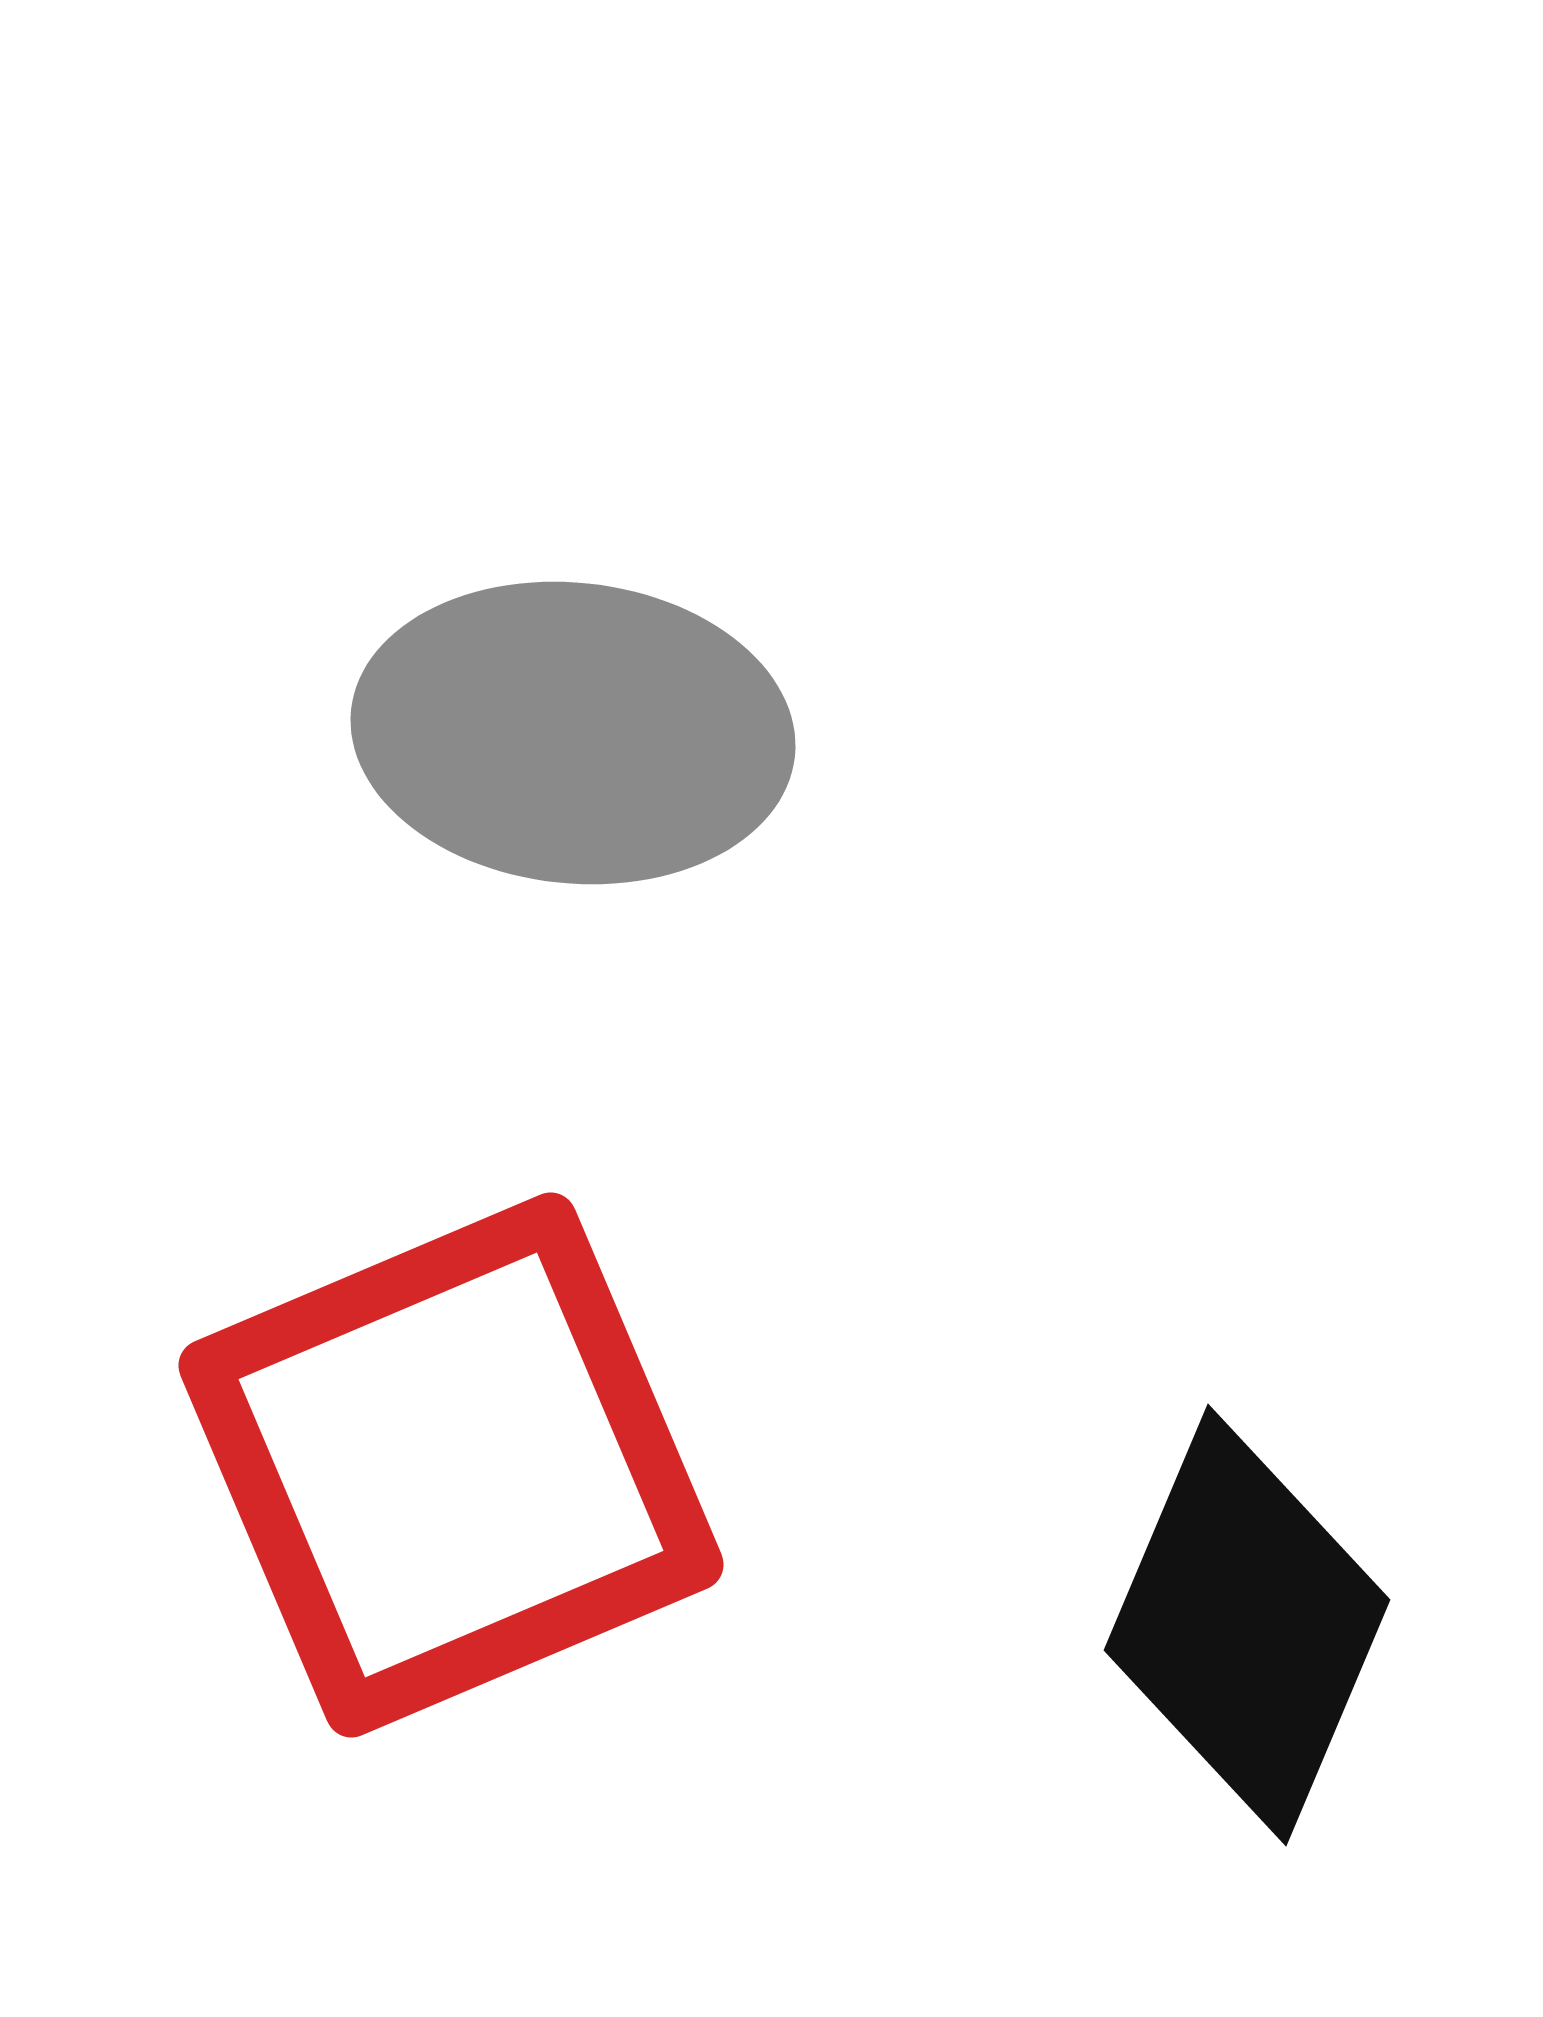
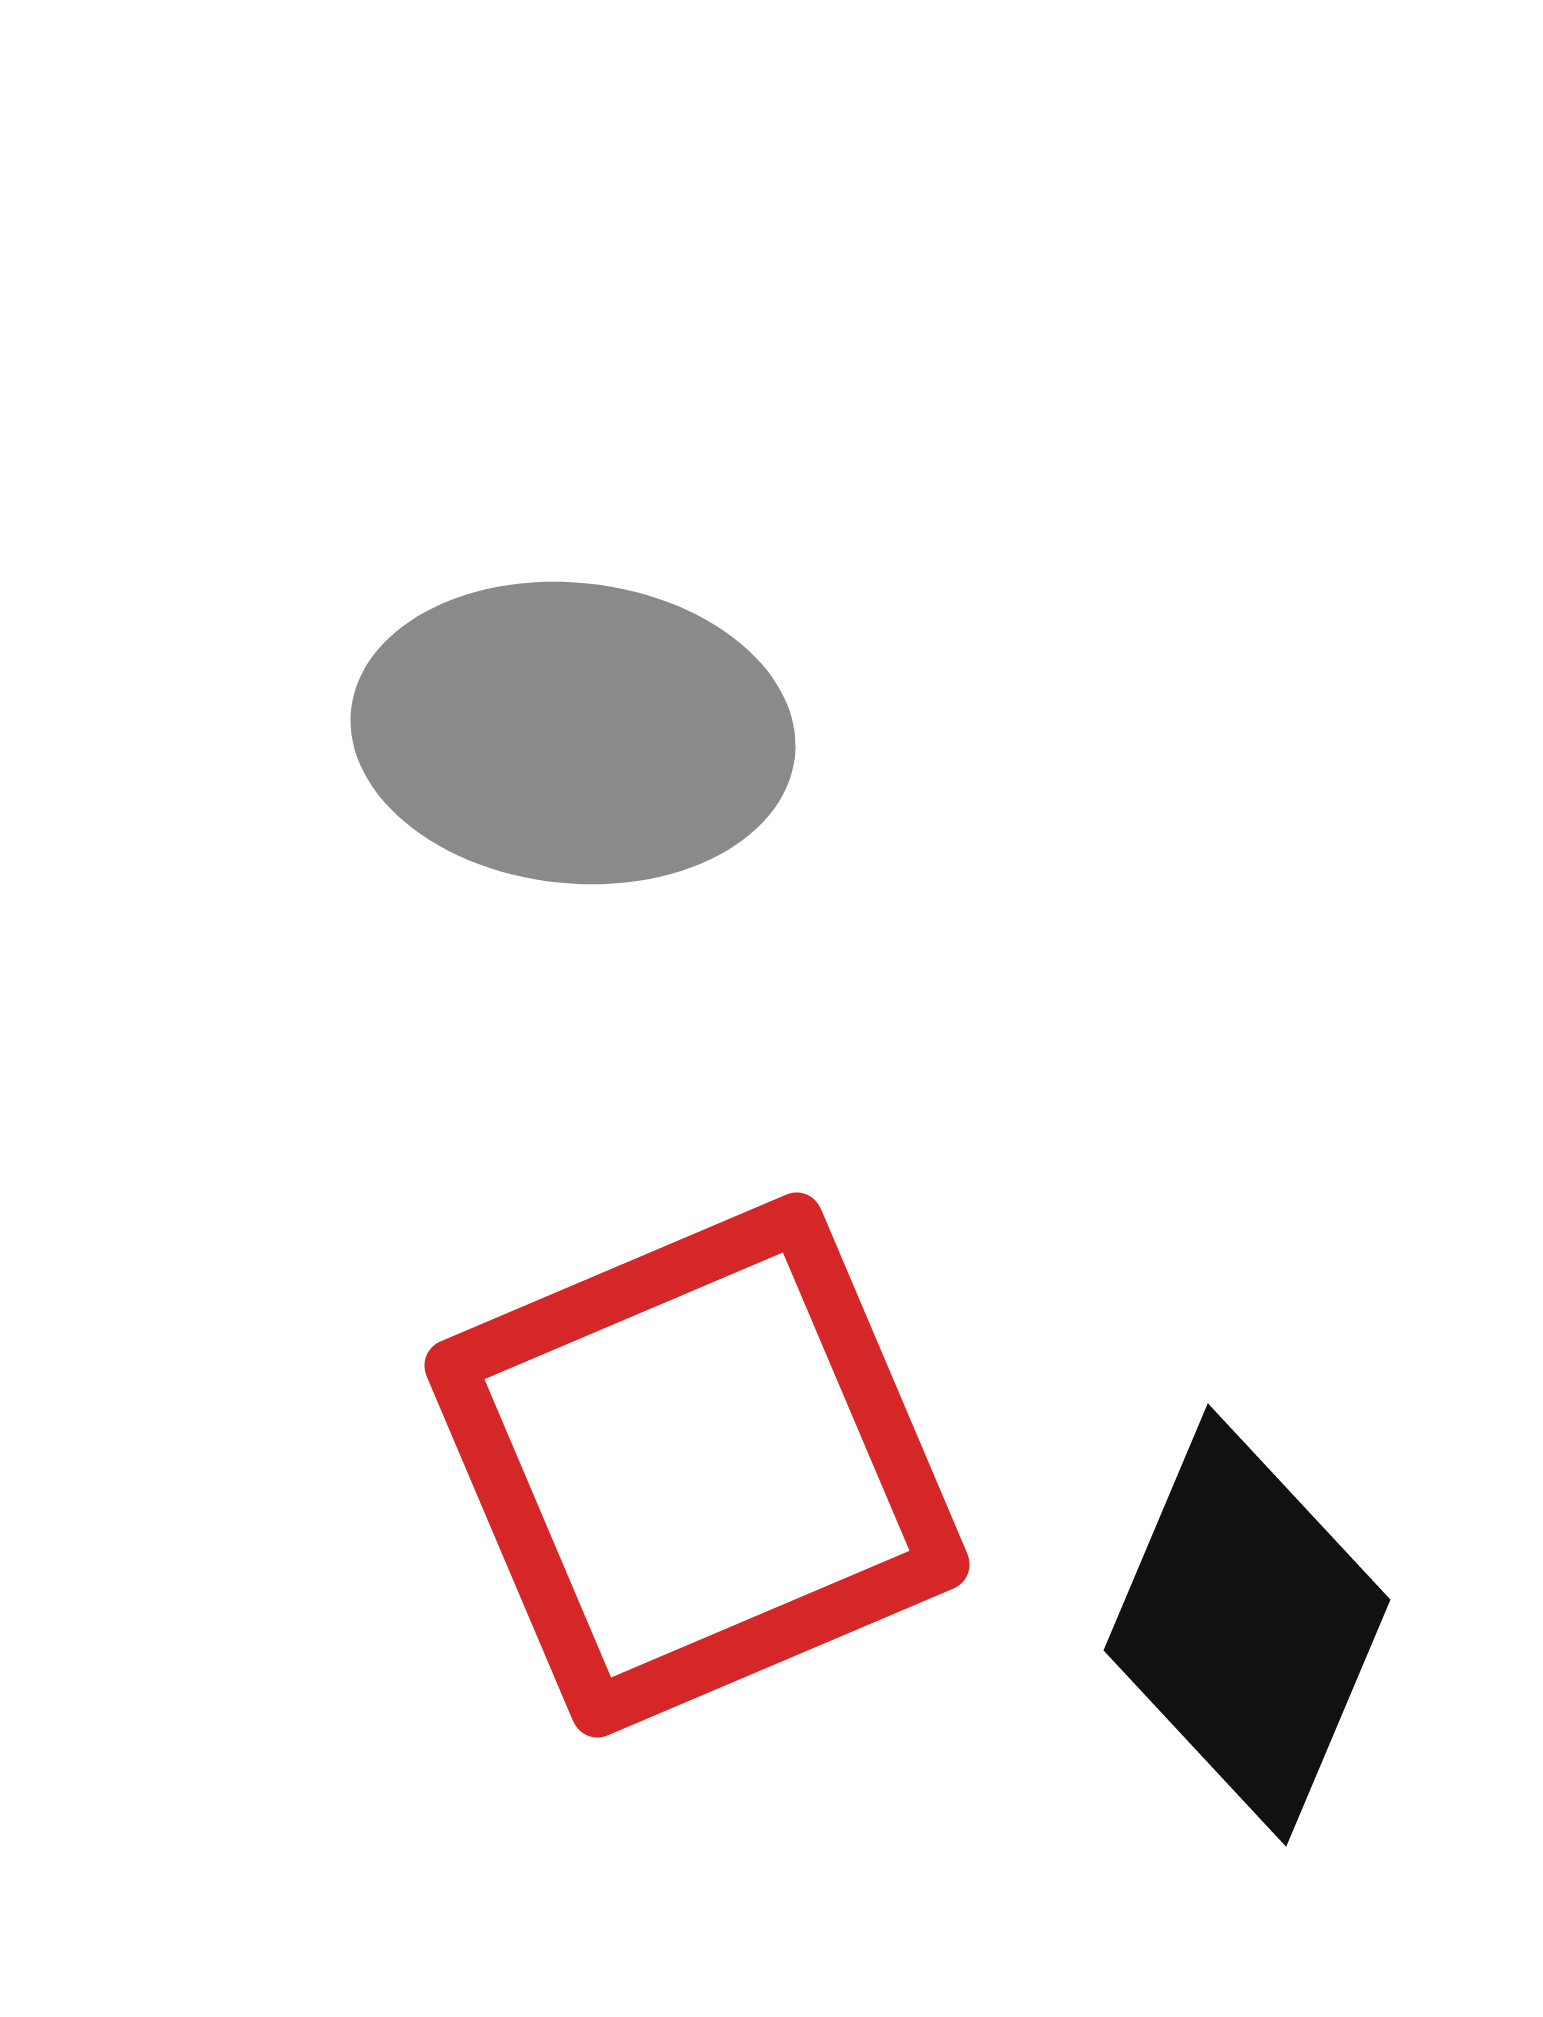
red square: moved 246 px right
